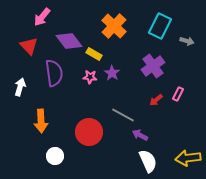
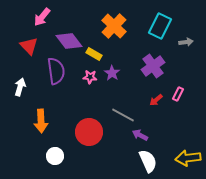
gray arrow: moved 1 px left, 1 px down; rotated 24 degrees counterclockwise
purple semicircle: moved 2 px right, 2 px up
